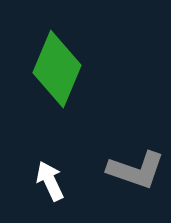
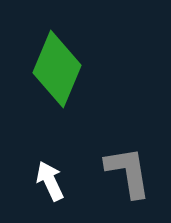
gray L-shape: moved 8 px left, 2 px down; rotated 118 degrees counterclockwise
